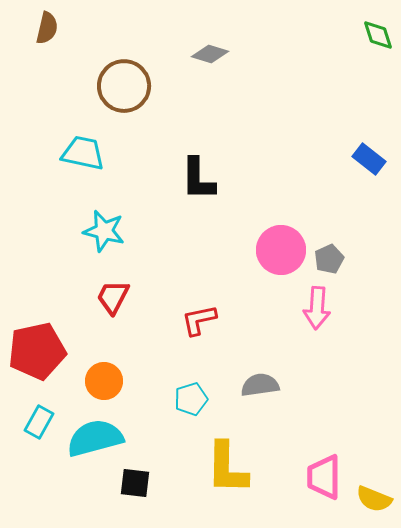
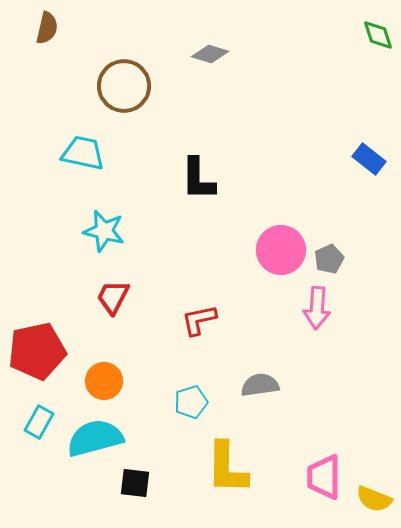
cyan pentagon: moved 3 px down
